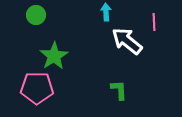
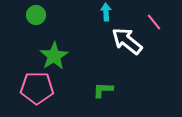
pink line: rotated 36 degrees counterclockwise
green L-shape: moved 16 px left; rotated 85 degrees counterclockwise
